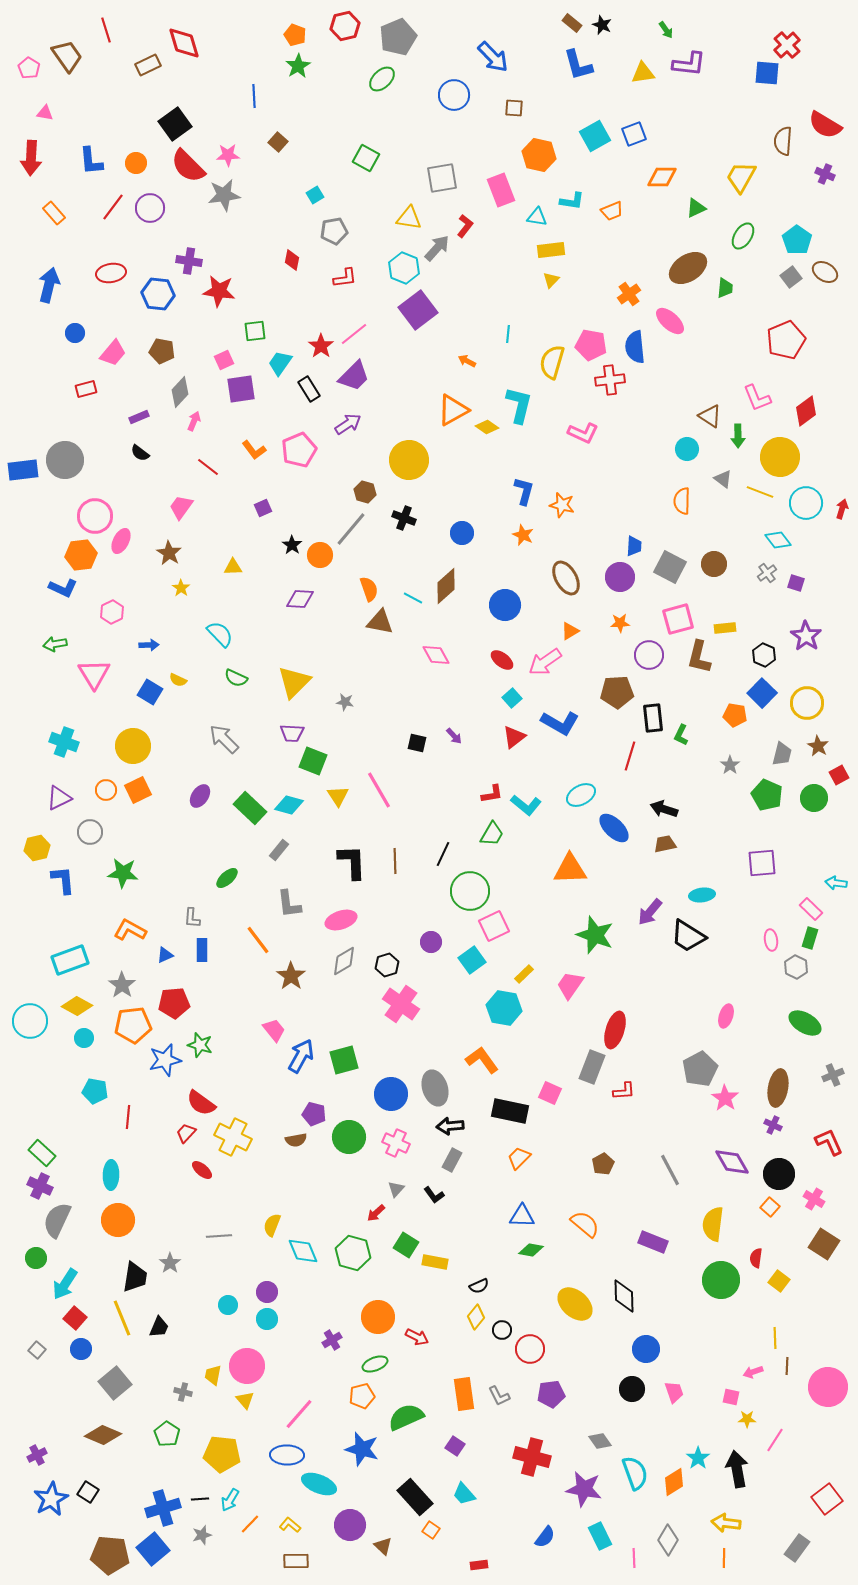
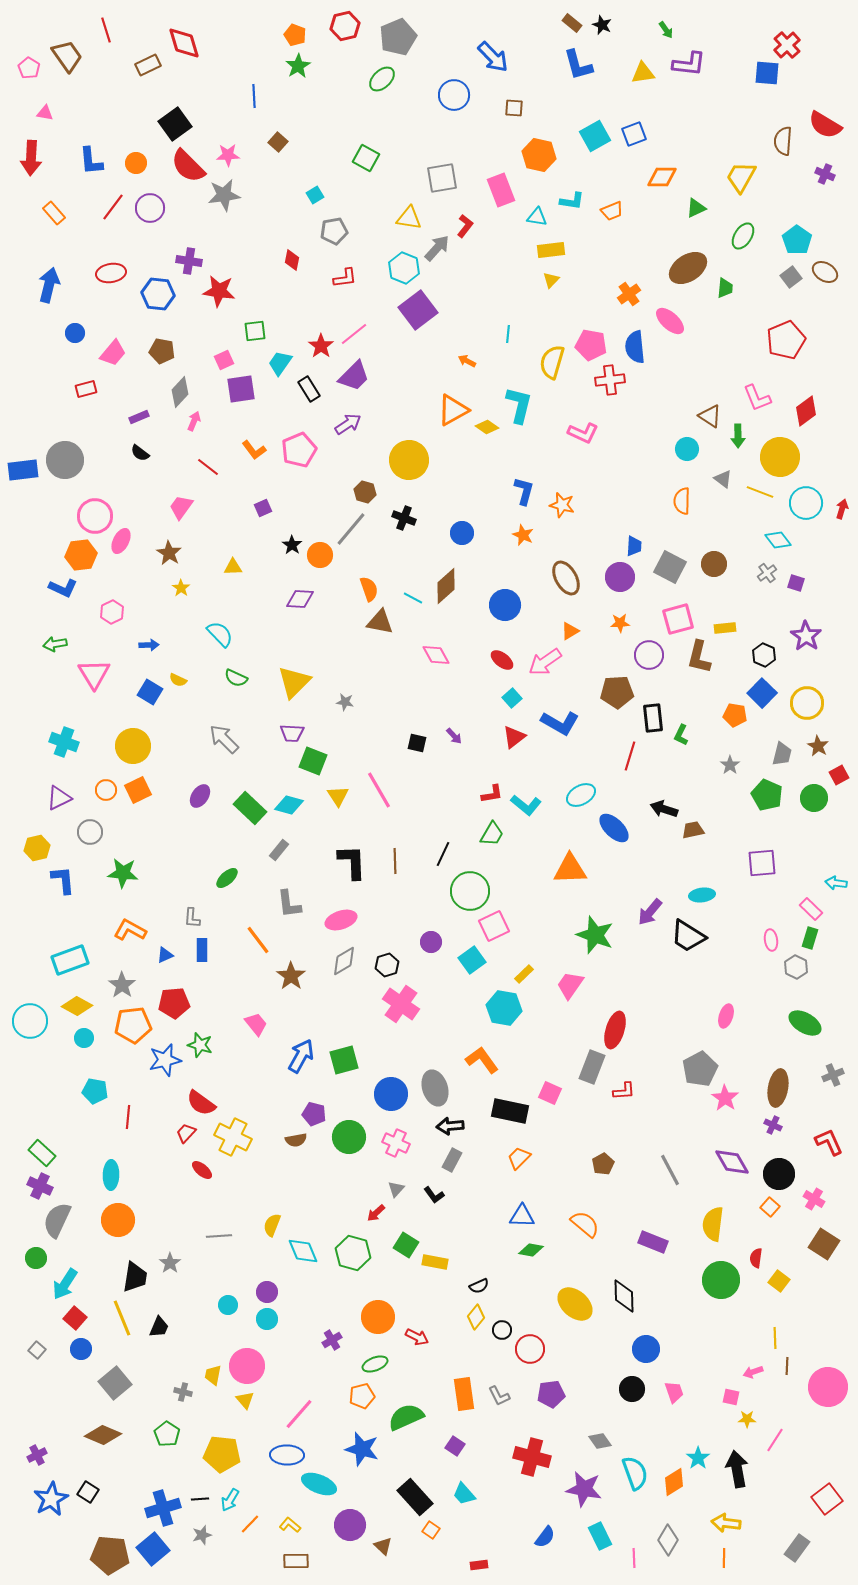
brown trapezoid at (665, 844): moved 28 px right, 14 px up
pink trapezoid at (274, 1030): moved 18 px left, 6 px up
